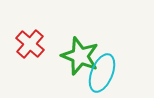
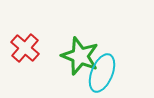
red cross: moved 5 px left, 4 px down
